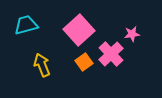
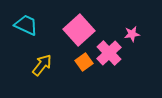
cyan trapezoid: rotated 40 degrees clockwise
pink cross: moved 2 px left, 1 px up
yellow arrow: rotated 60 degrees clockwise
